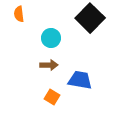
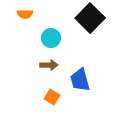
orange semicircle: moved 6 px right; rotated 84 degrees counterclockwise
blue trapezoid: rotated 115 degrees counterclockwise
